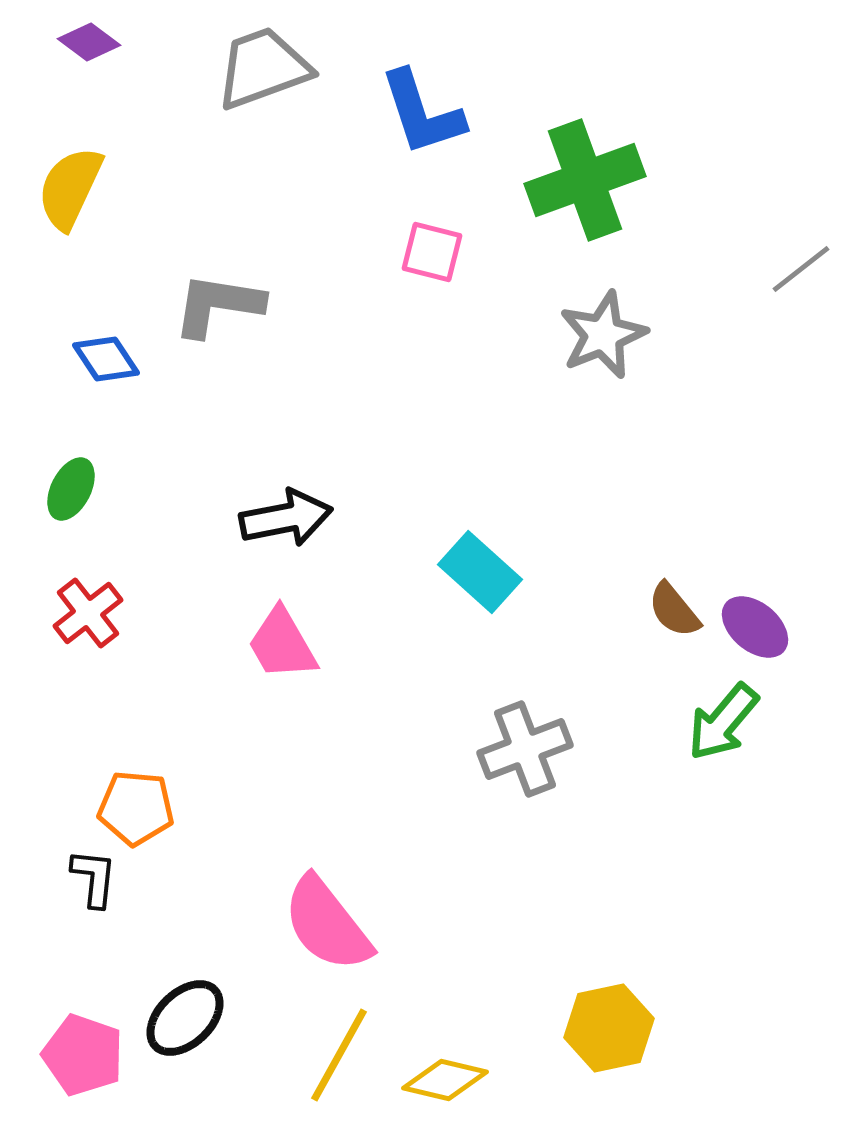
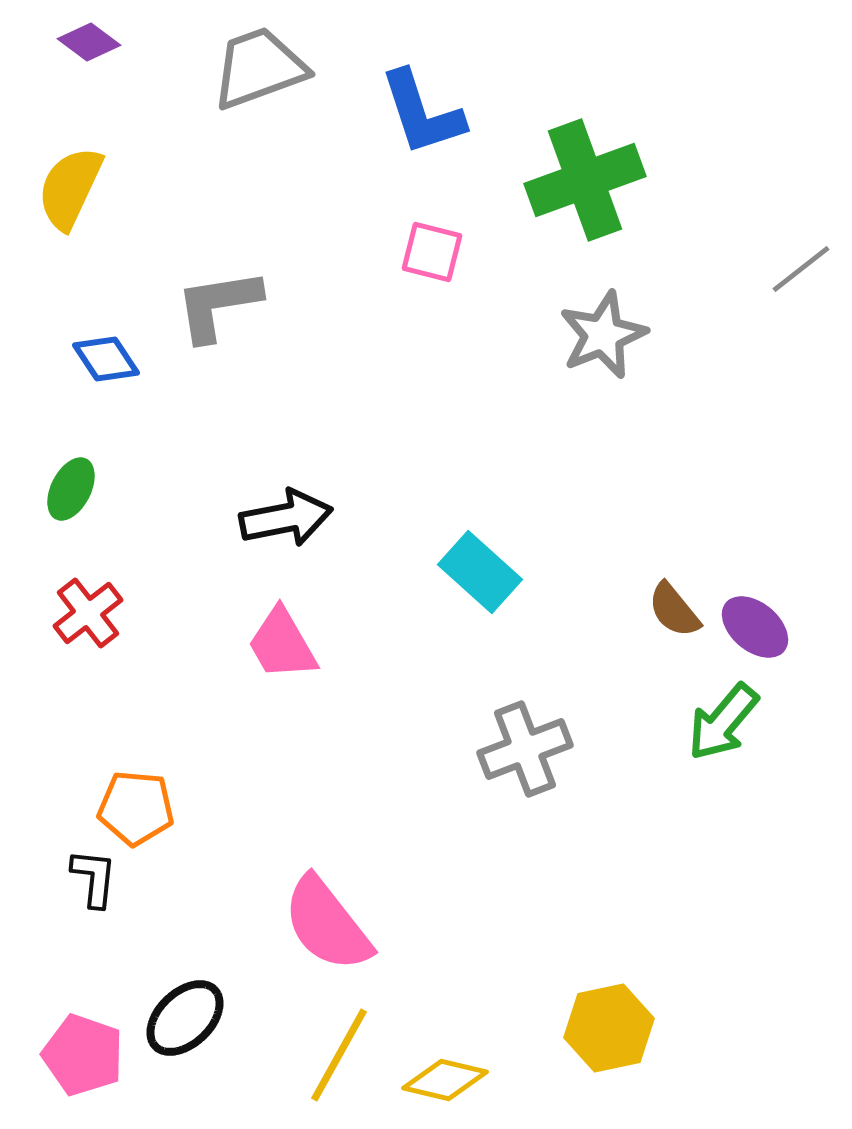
gray trapezoid: moved 4 px left
gray L-shape: rotated 18 degrees counterclockwise
